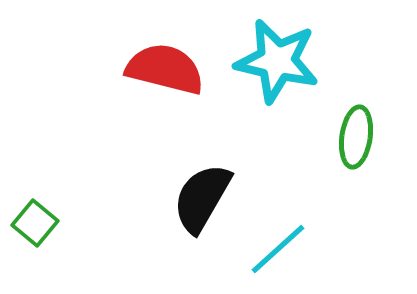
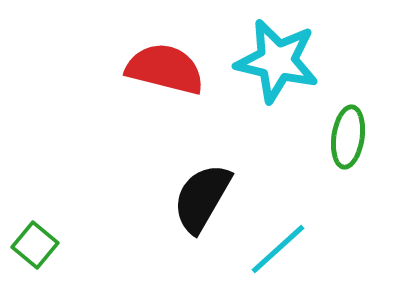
green ellipse: moved 8 px left
green square: moved 22 px down
